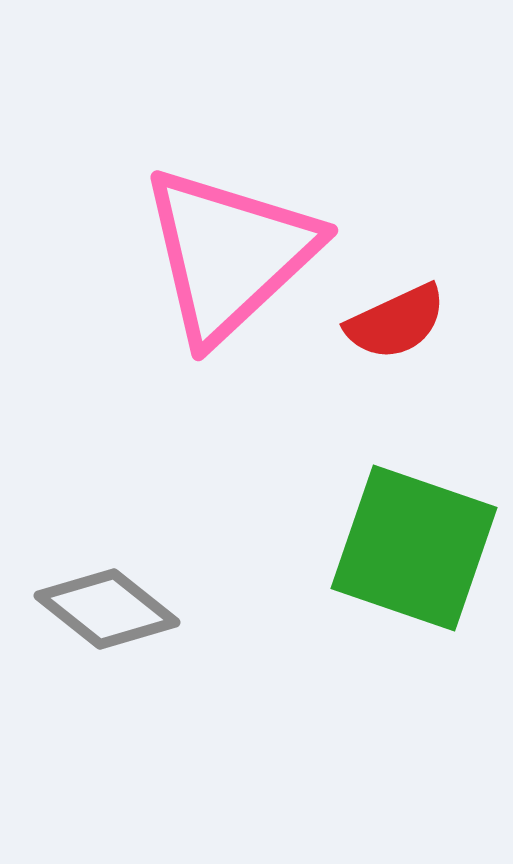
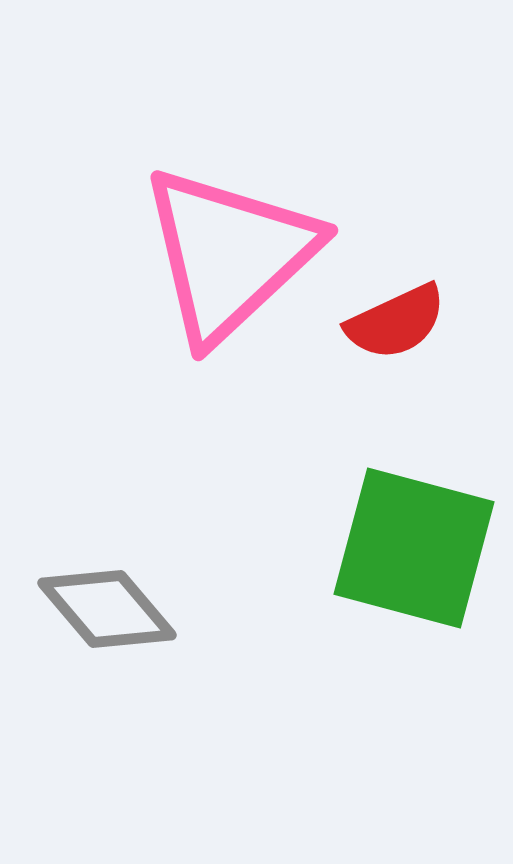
green square: rotated 4 degrees counterclockwise
gray diamond: rotated 11 degrees clockwise
